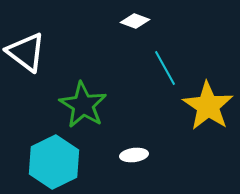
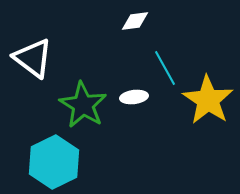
white diamond: rotated 28 degrees counterclockwise
white triangle: moved 7 px right, 6 px down
yellow star: moved 6 px up
white ellipse: moved 58 px up
